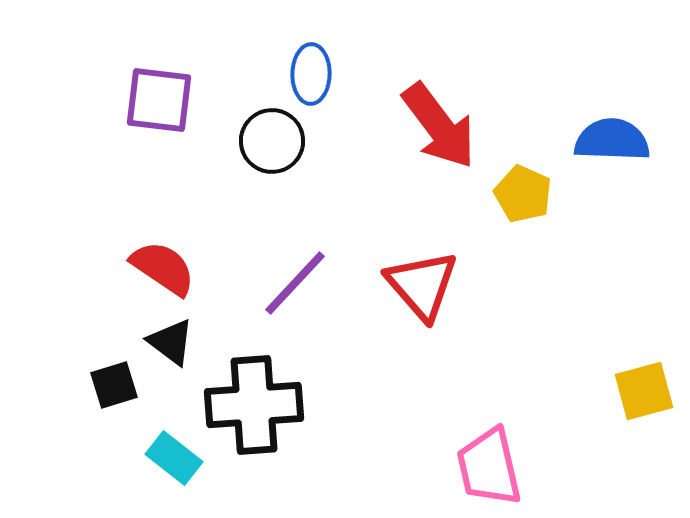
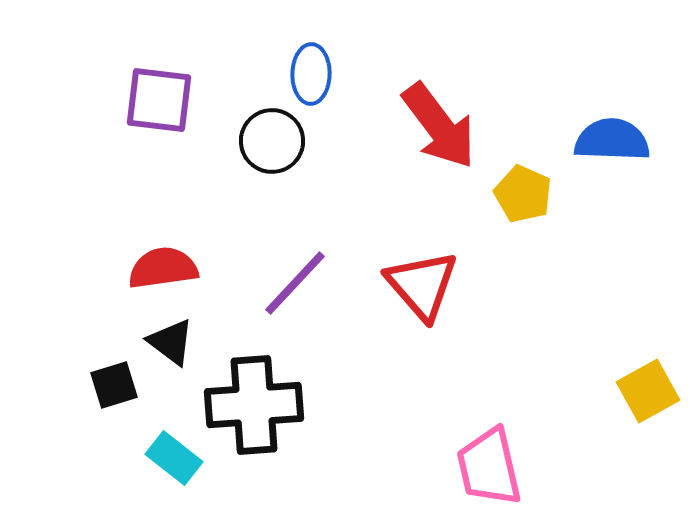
red semicircle: rotated 42 degrees counterclockwise
yellow square: moved 4 px right; rotated 14 degrees counterclockwise
